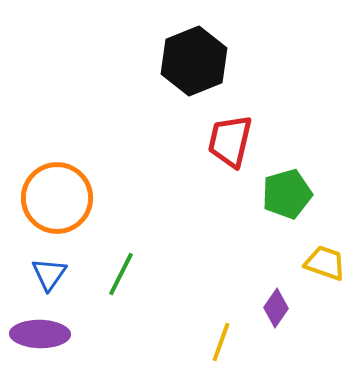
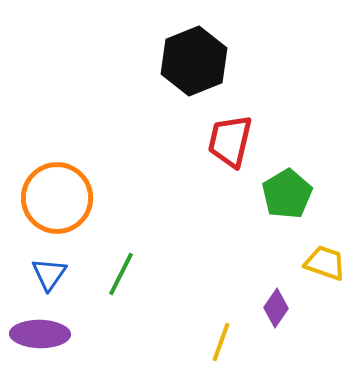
green pentagon: rotated 15 degrees counterclockwise
